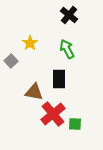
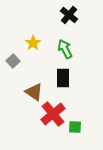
yellow star: moved 3 px right
green arrow: moved 2 px left
gray square: moved 2 px right
black rectangle: moved 4 px right, 1 px up
brown triangle: rotated 24 degrees clockwise
green square: moved 3 px down
